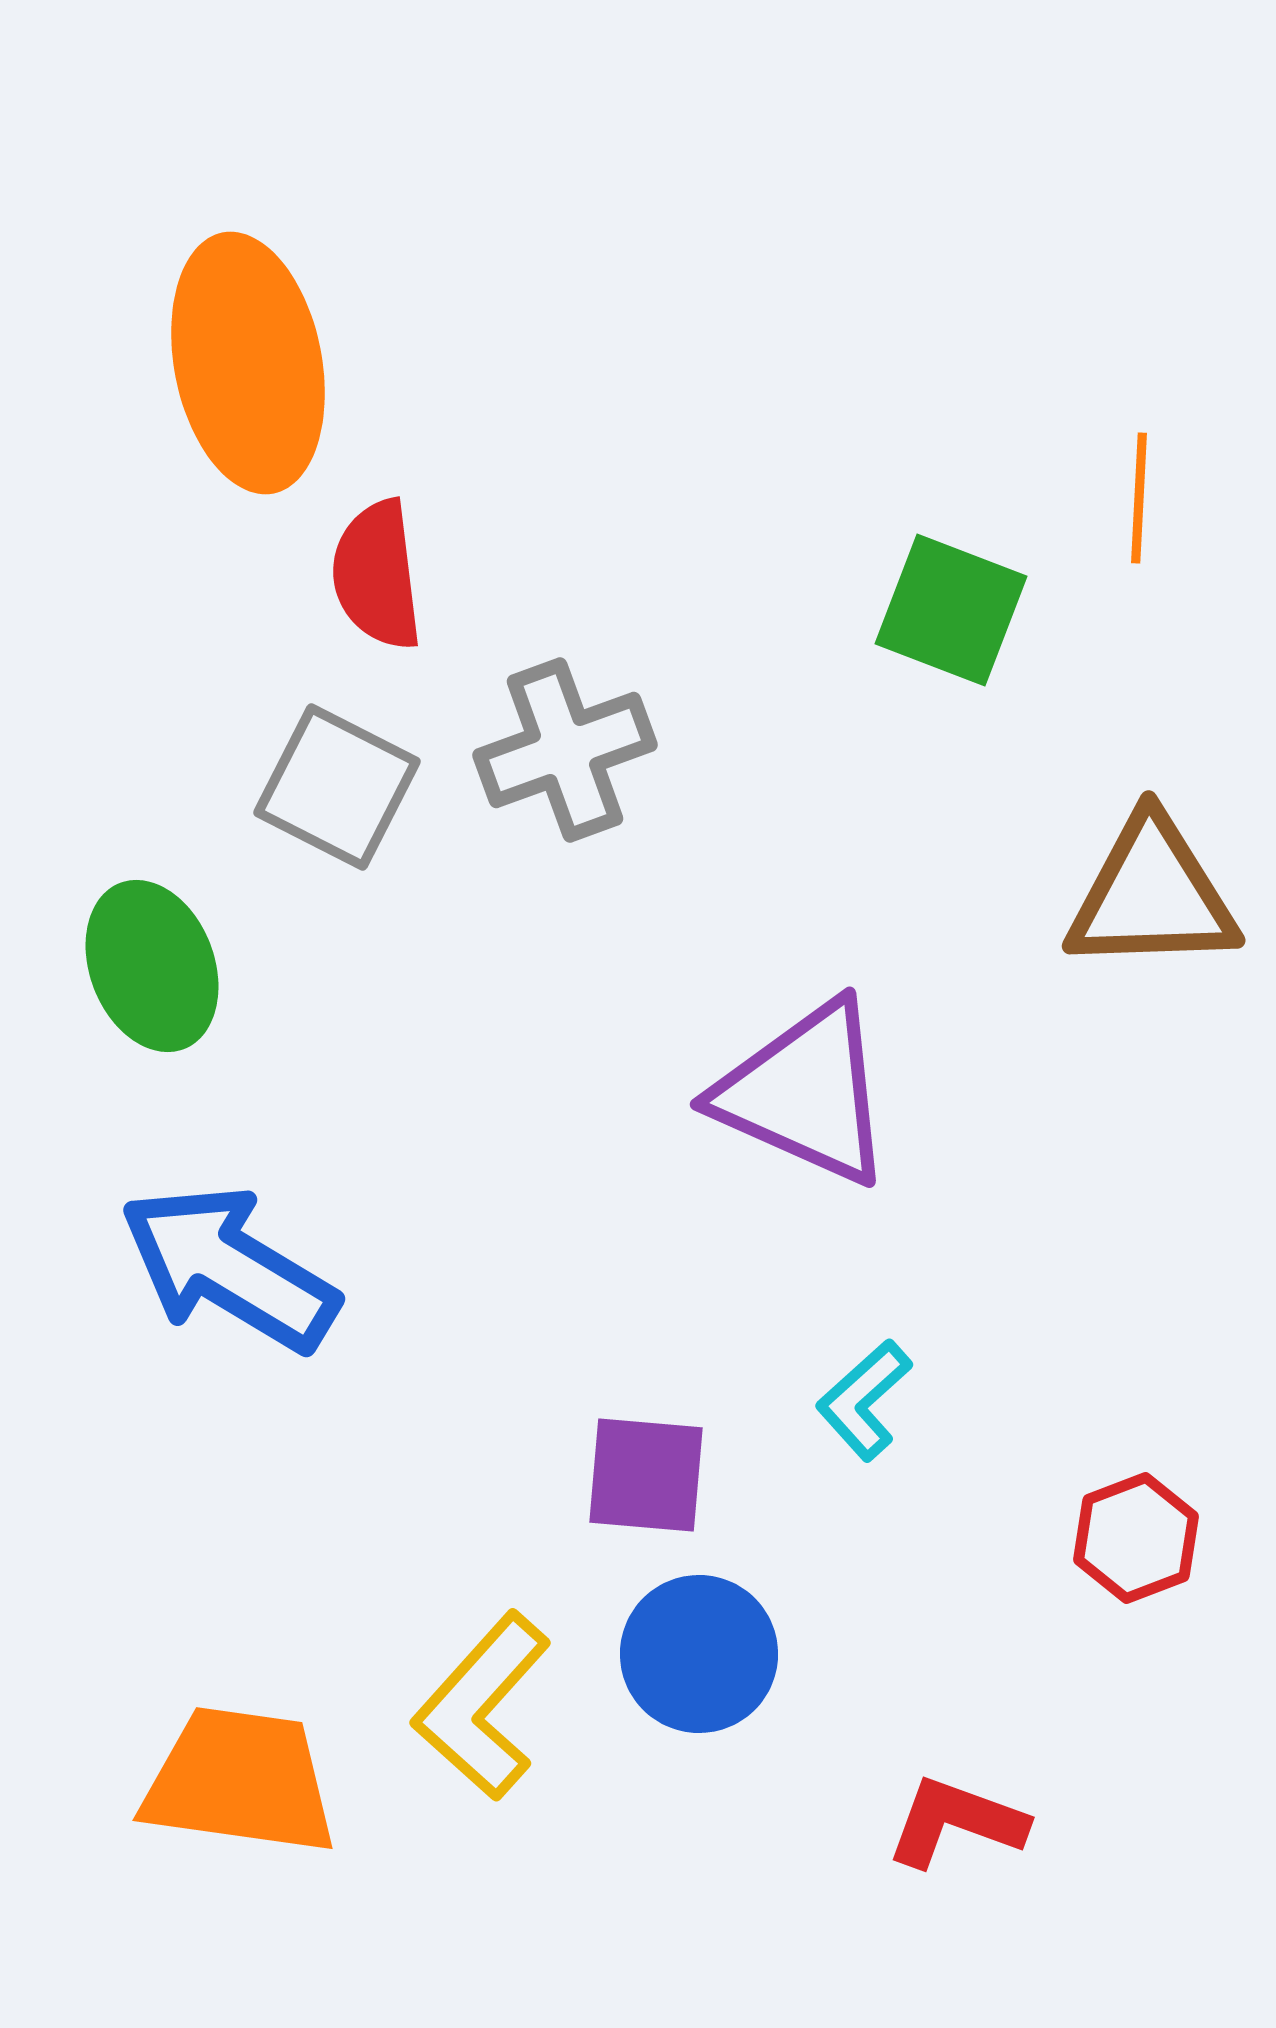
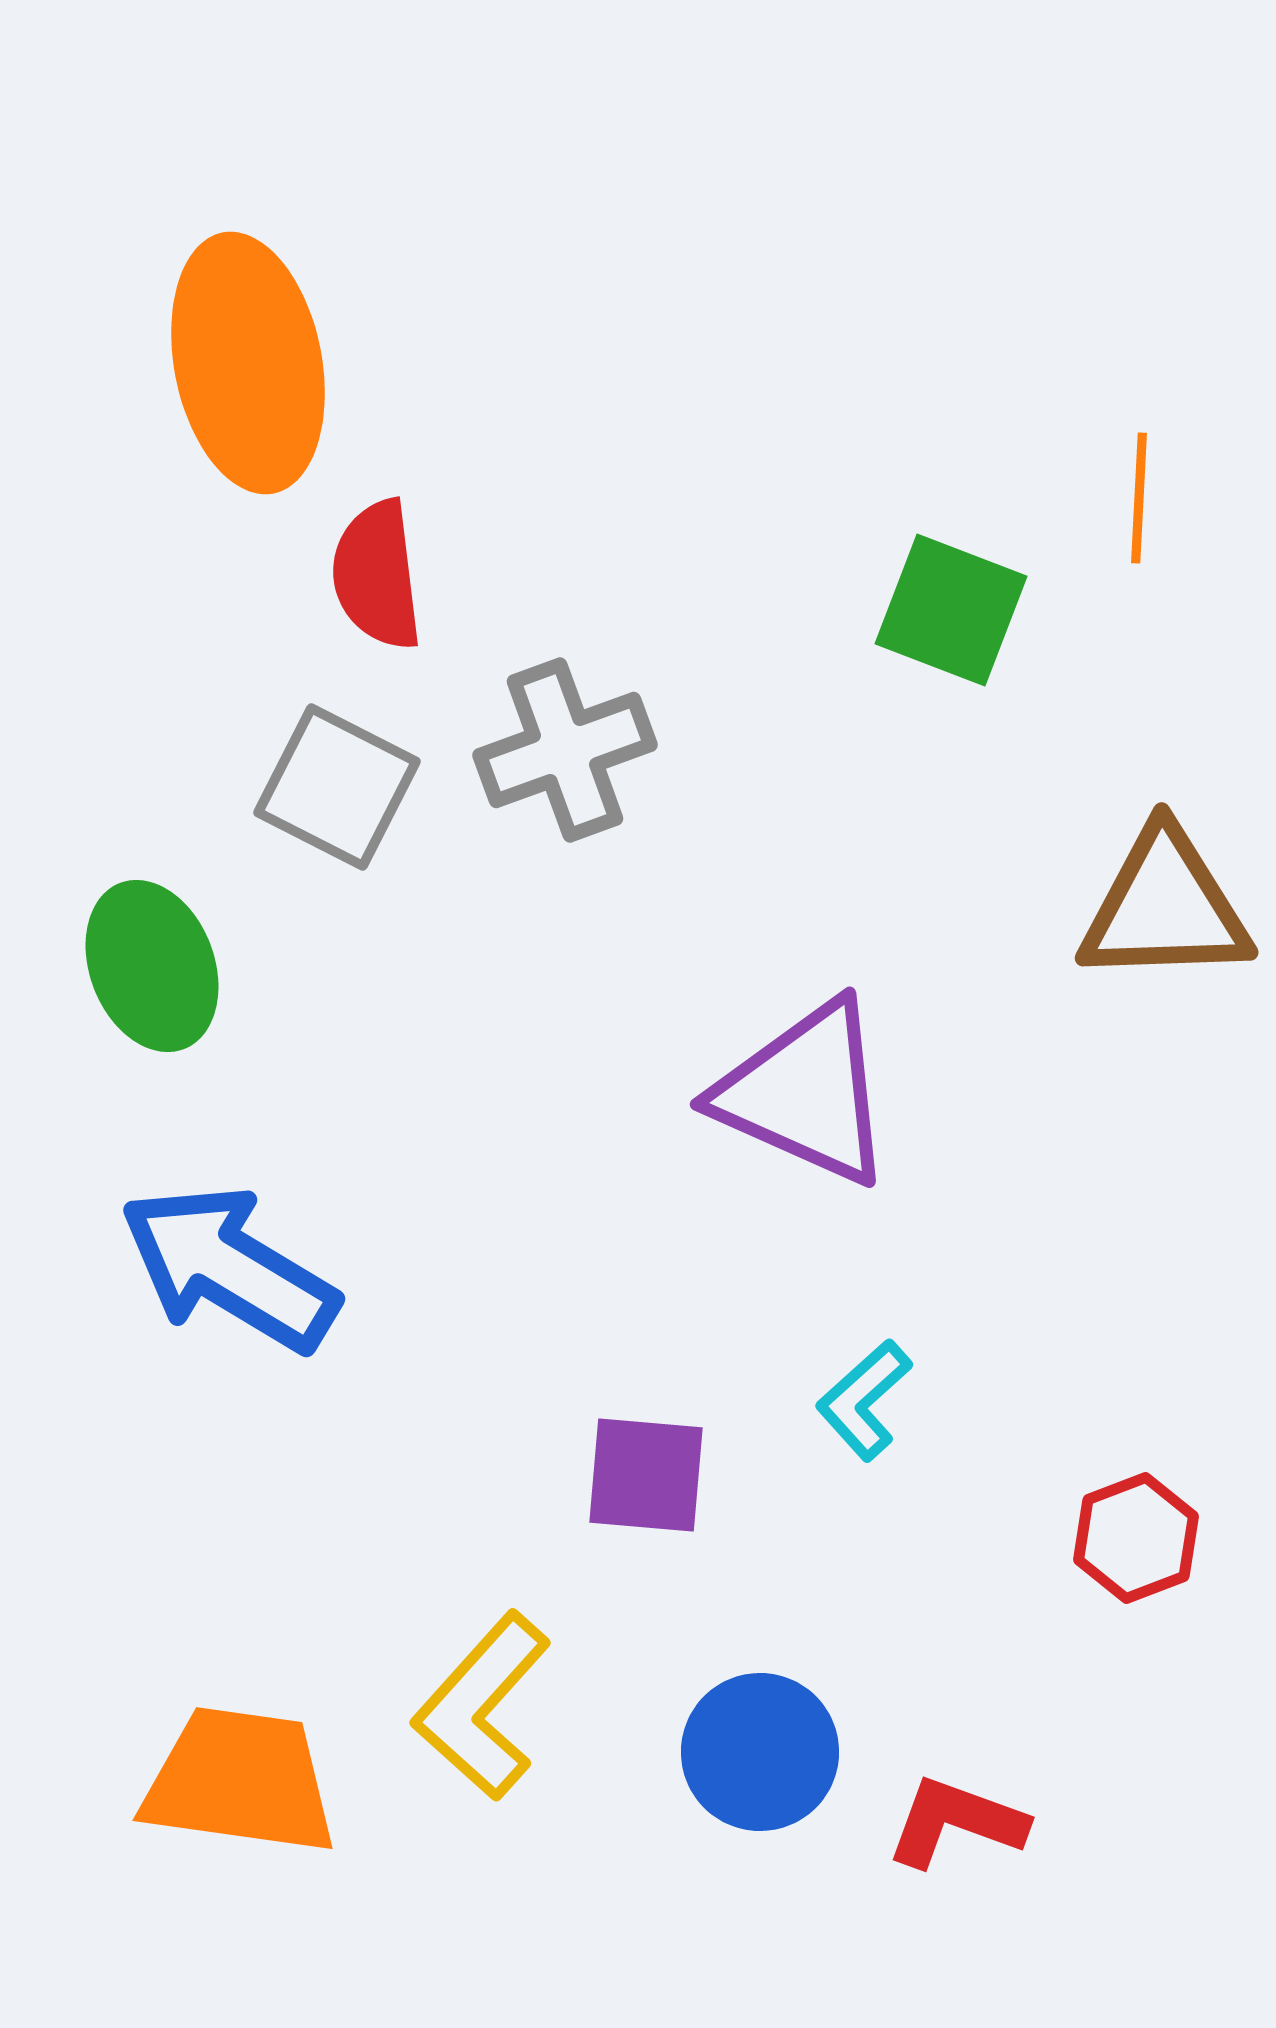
brown triangle: moved 13 px right, 12 px down
blue circle: moved 61 px right, 98 px down
